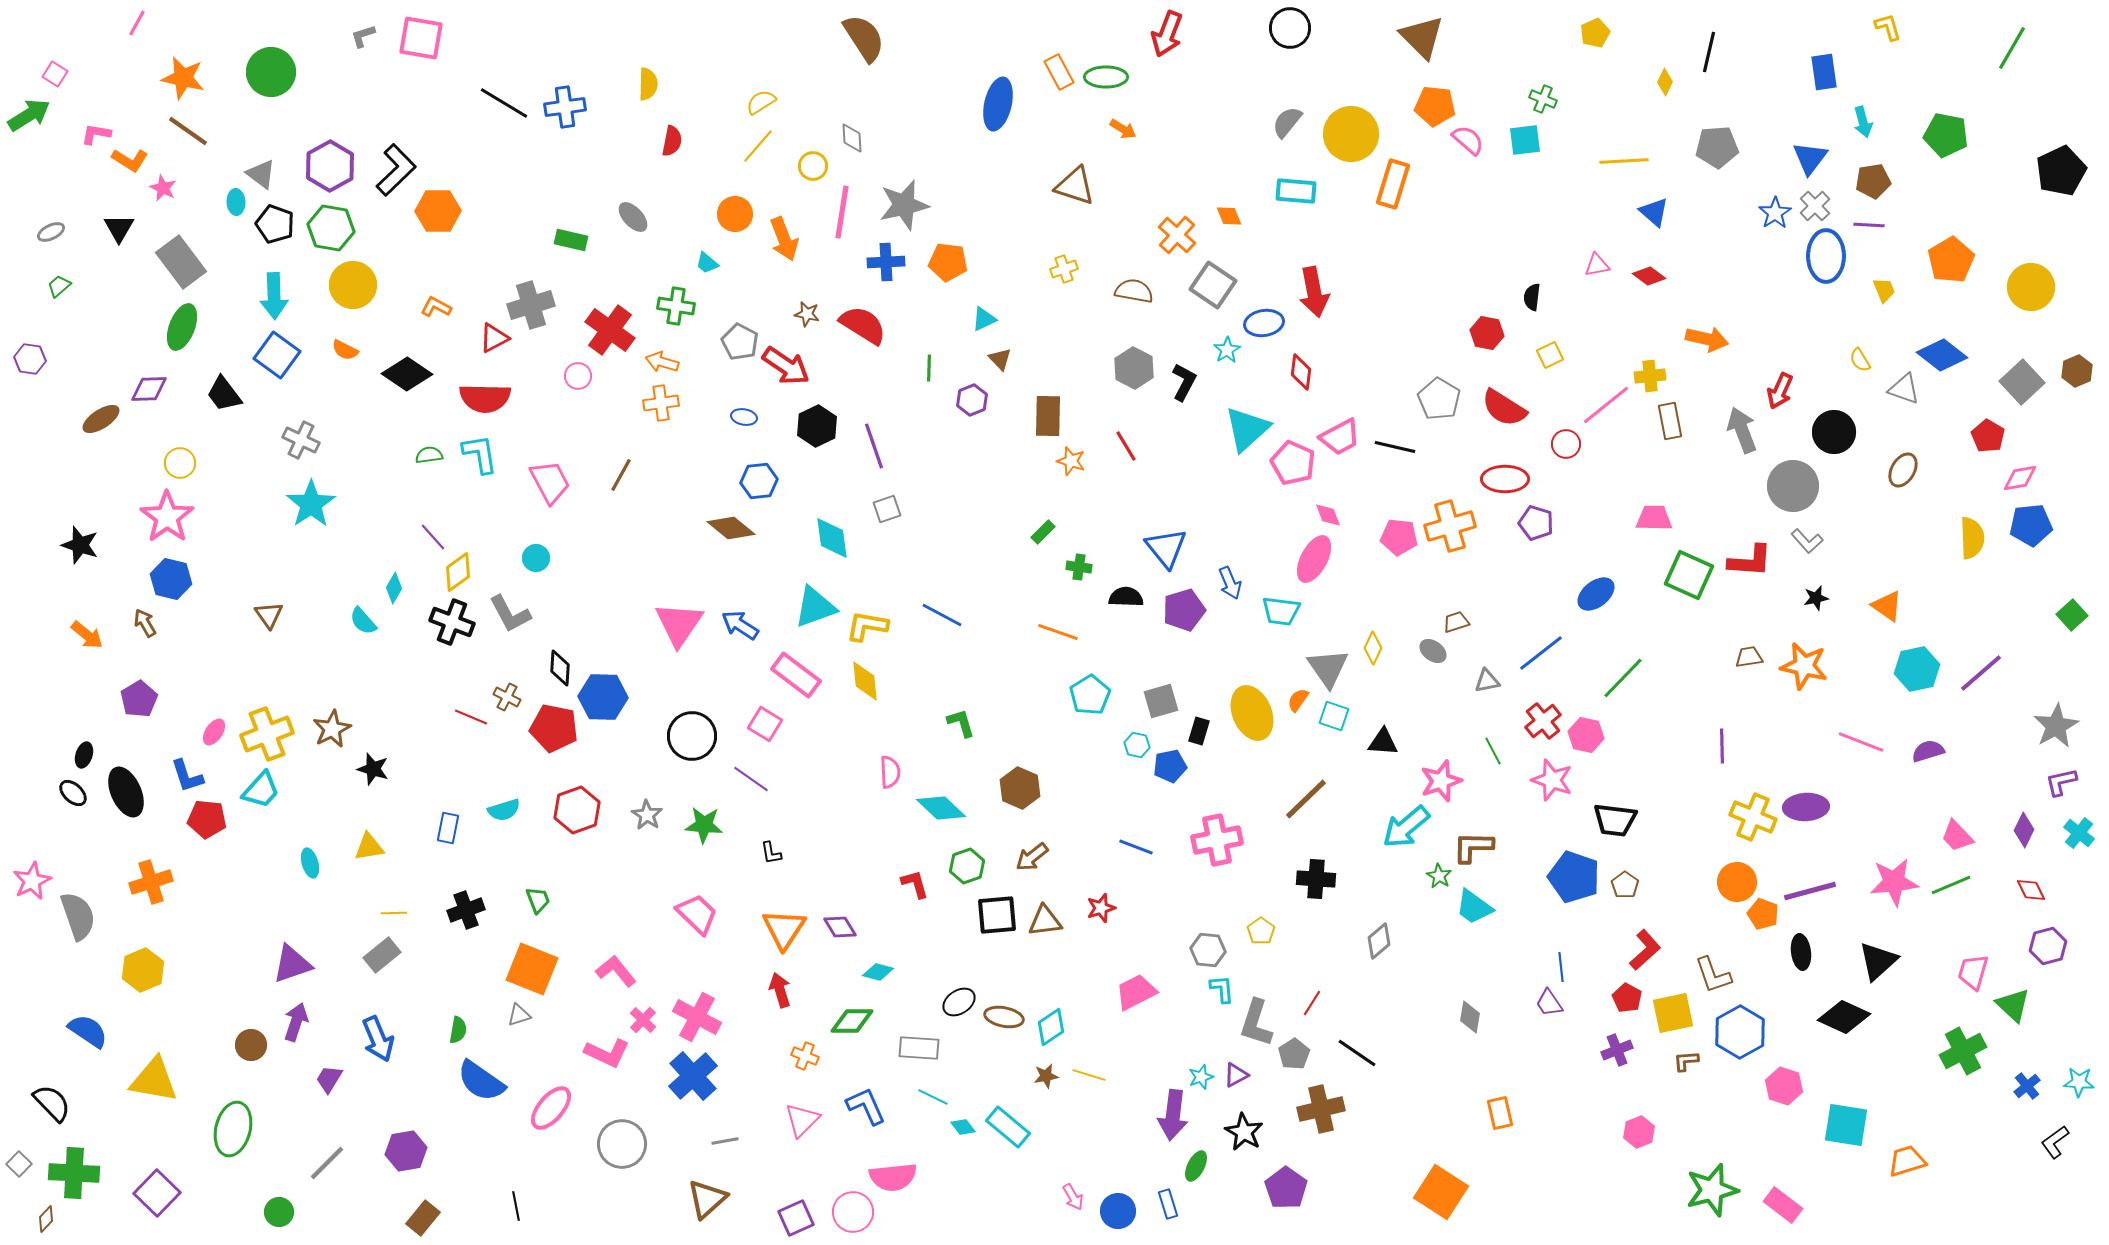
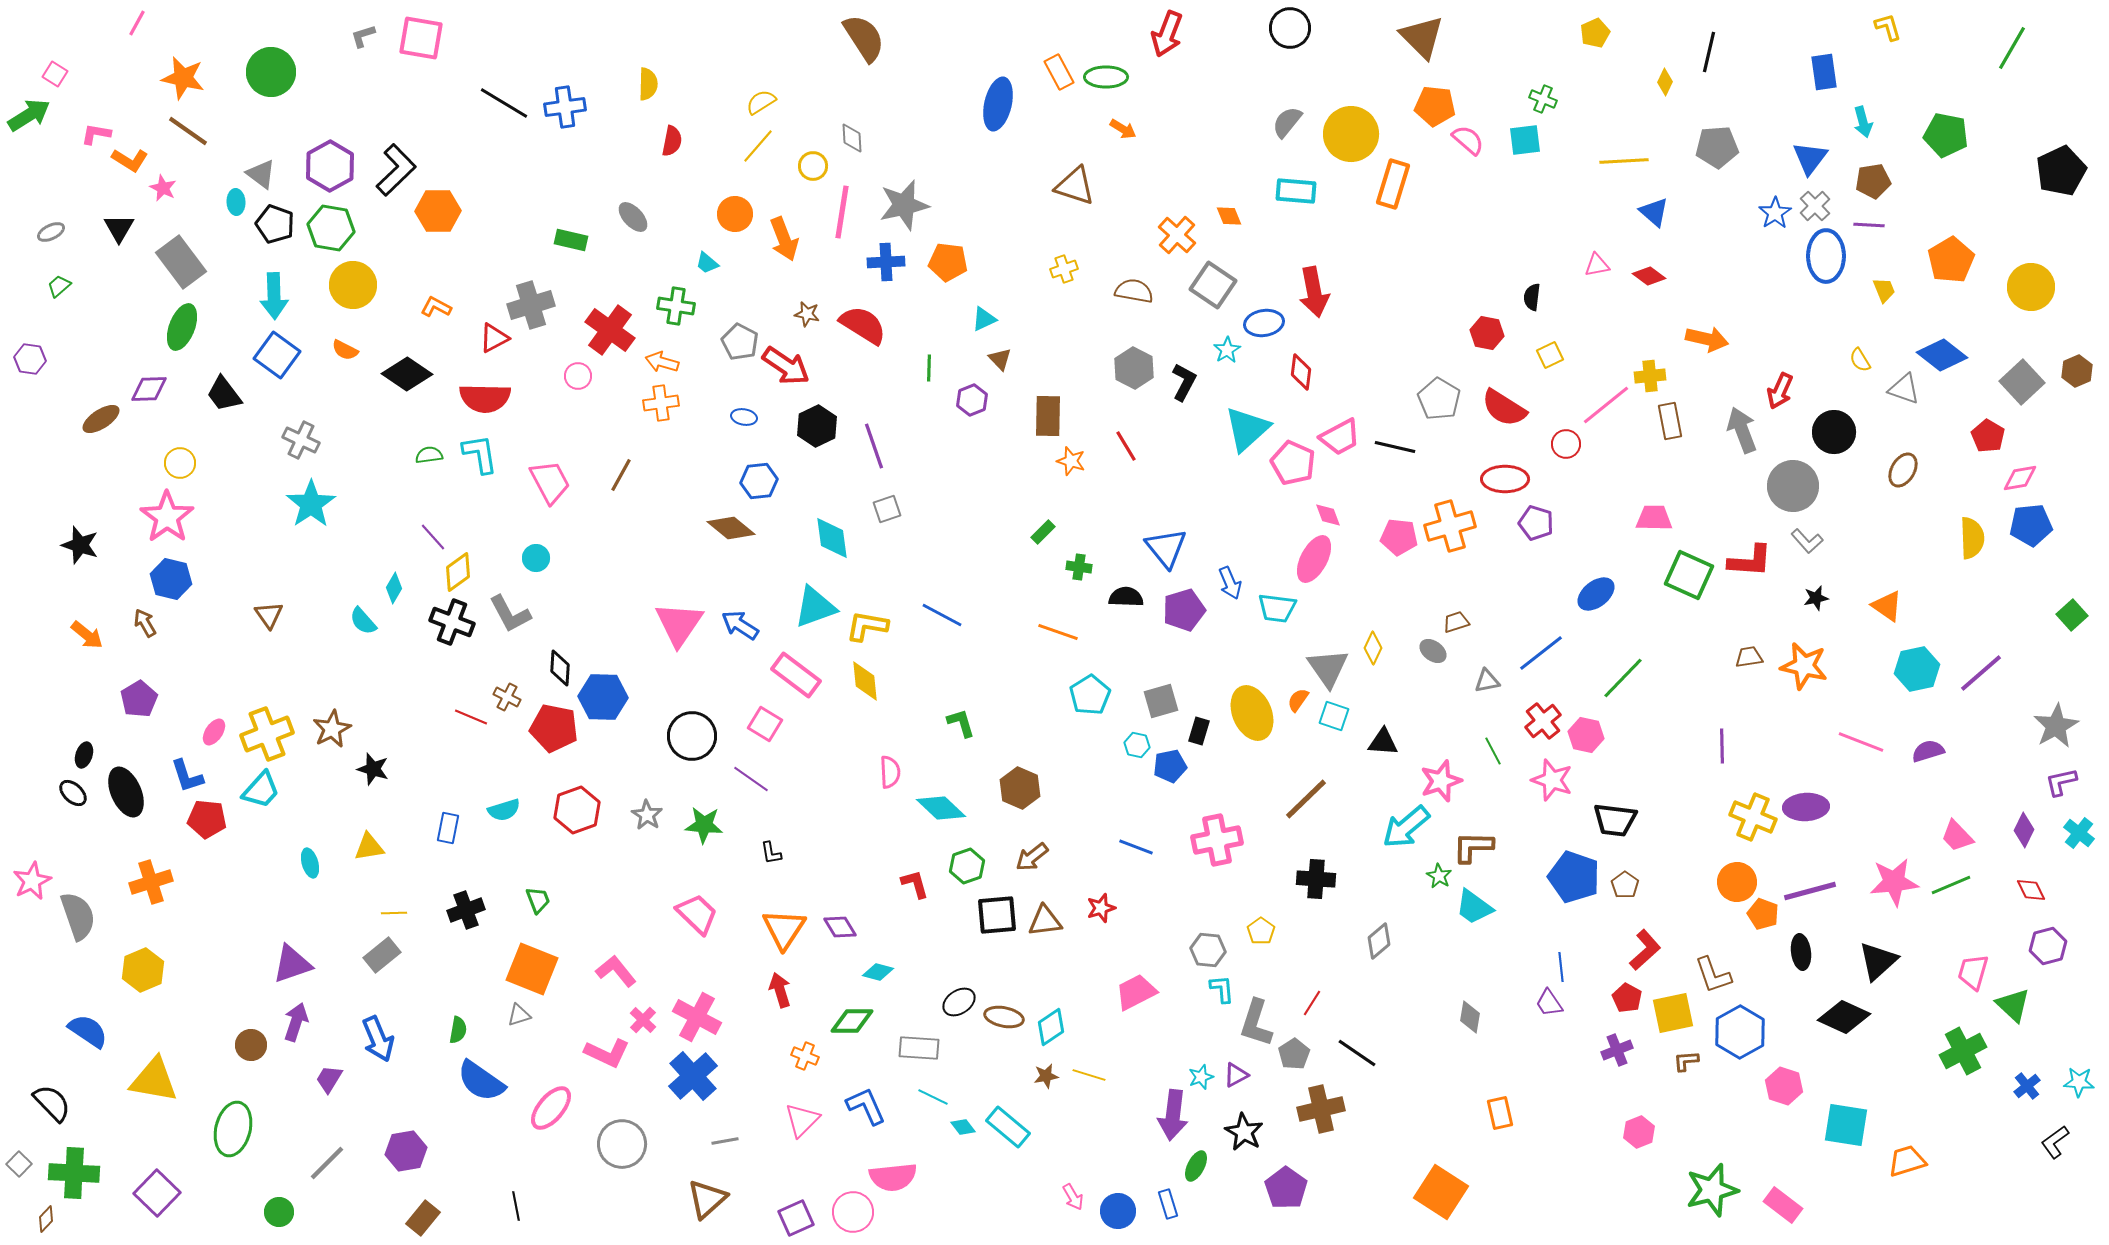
cyan trapezoid at (1281, 611): moved 4 px left, 3 px up
